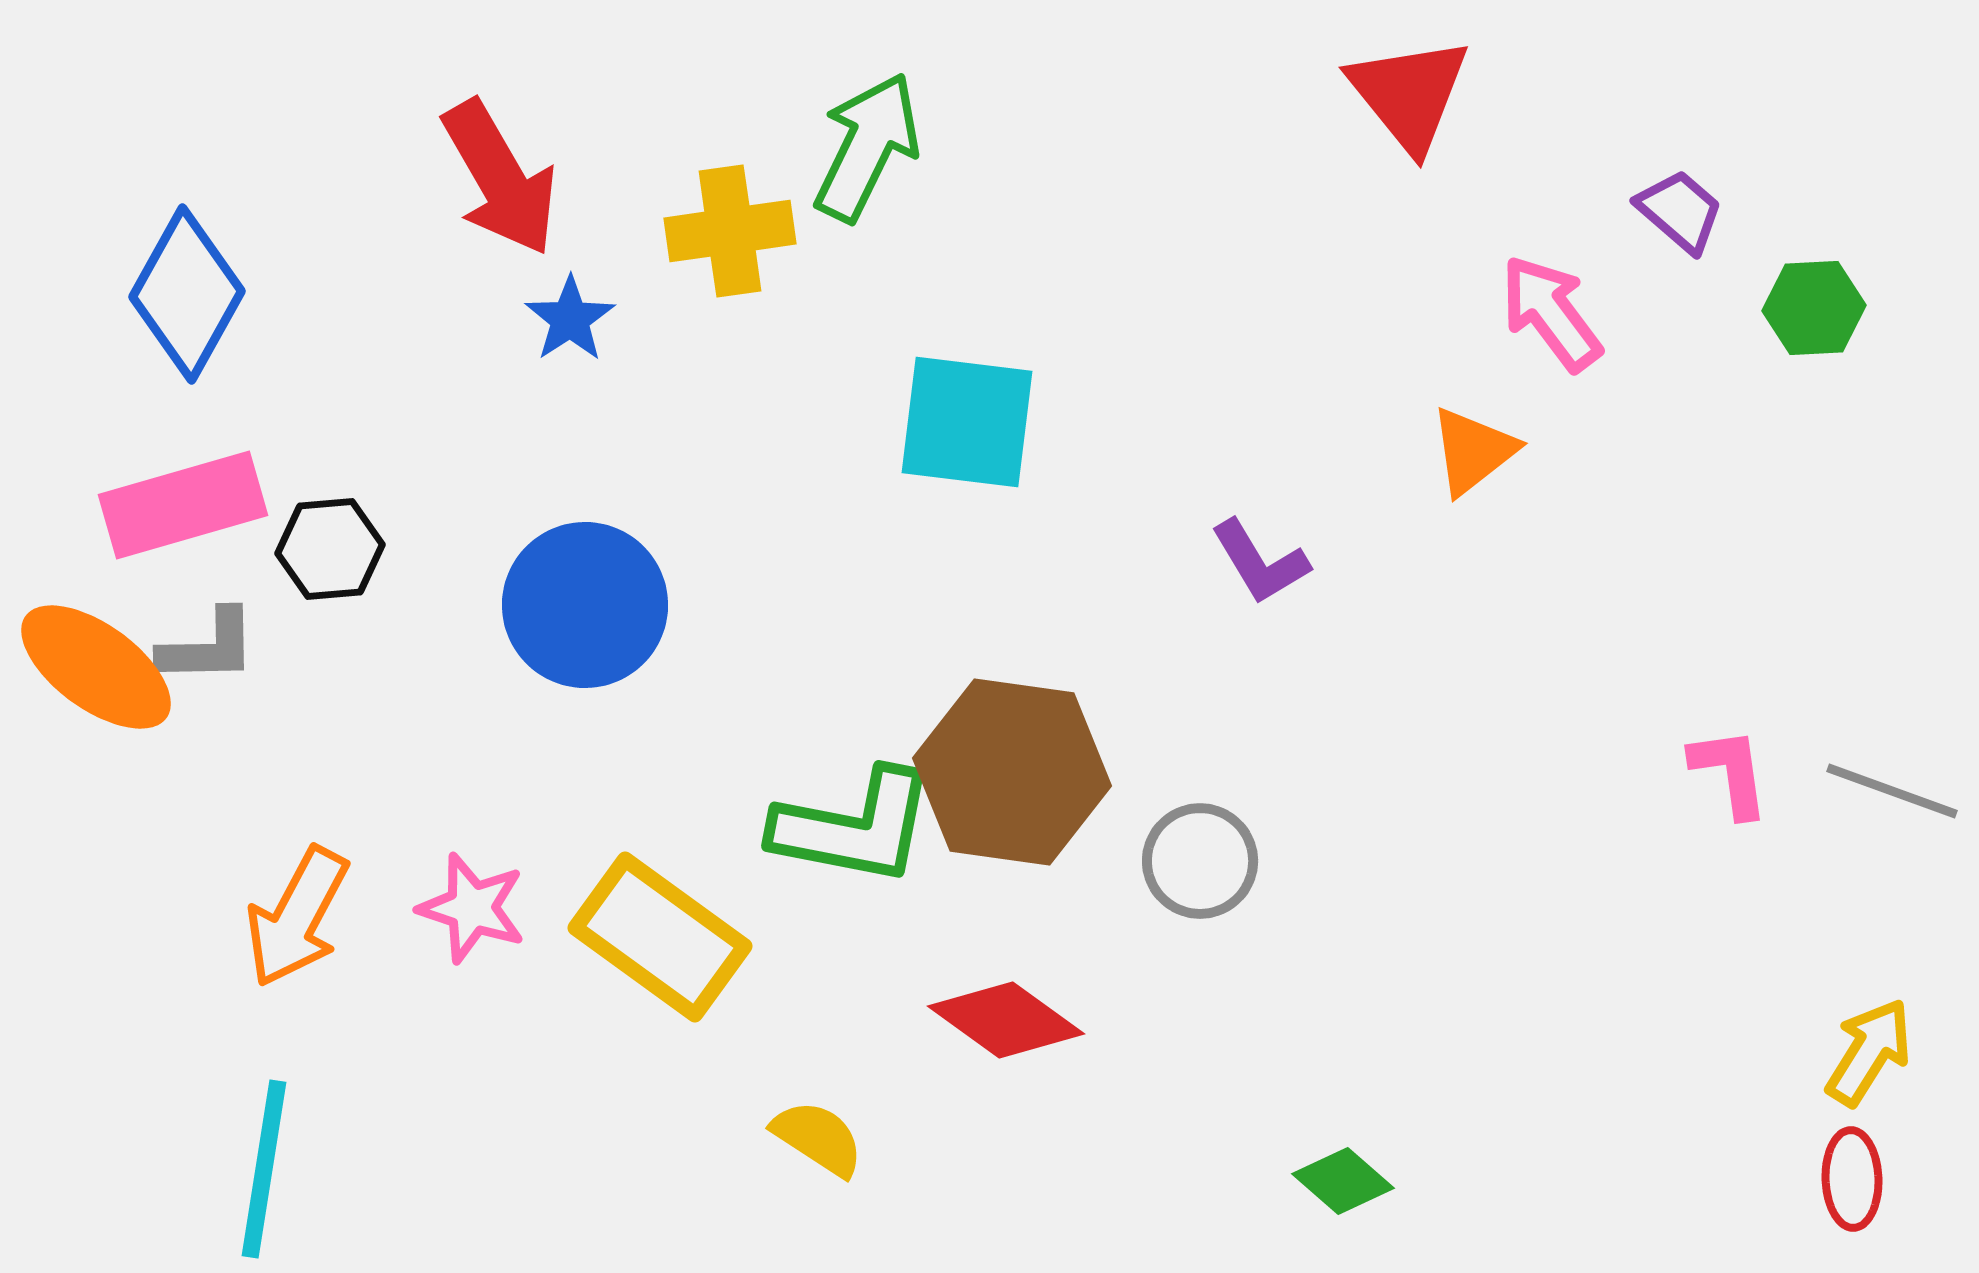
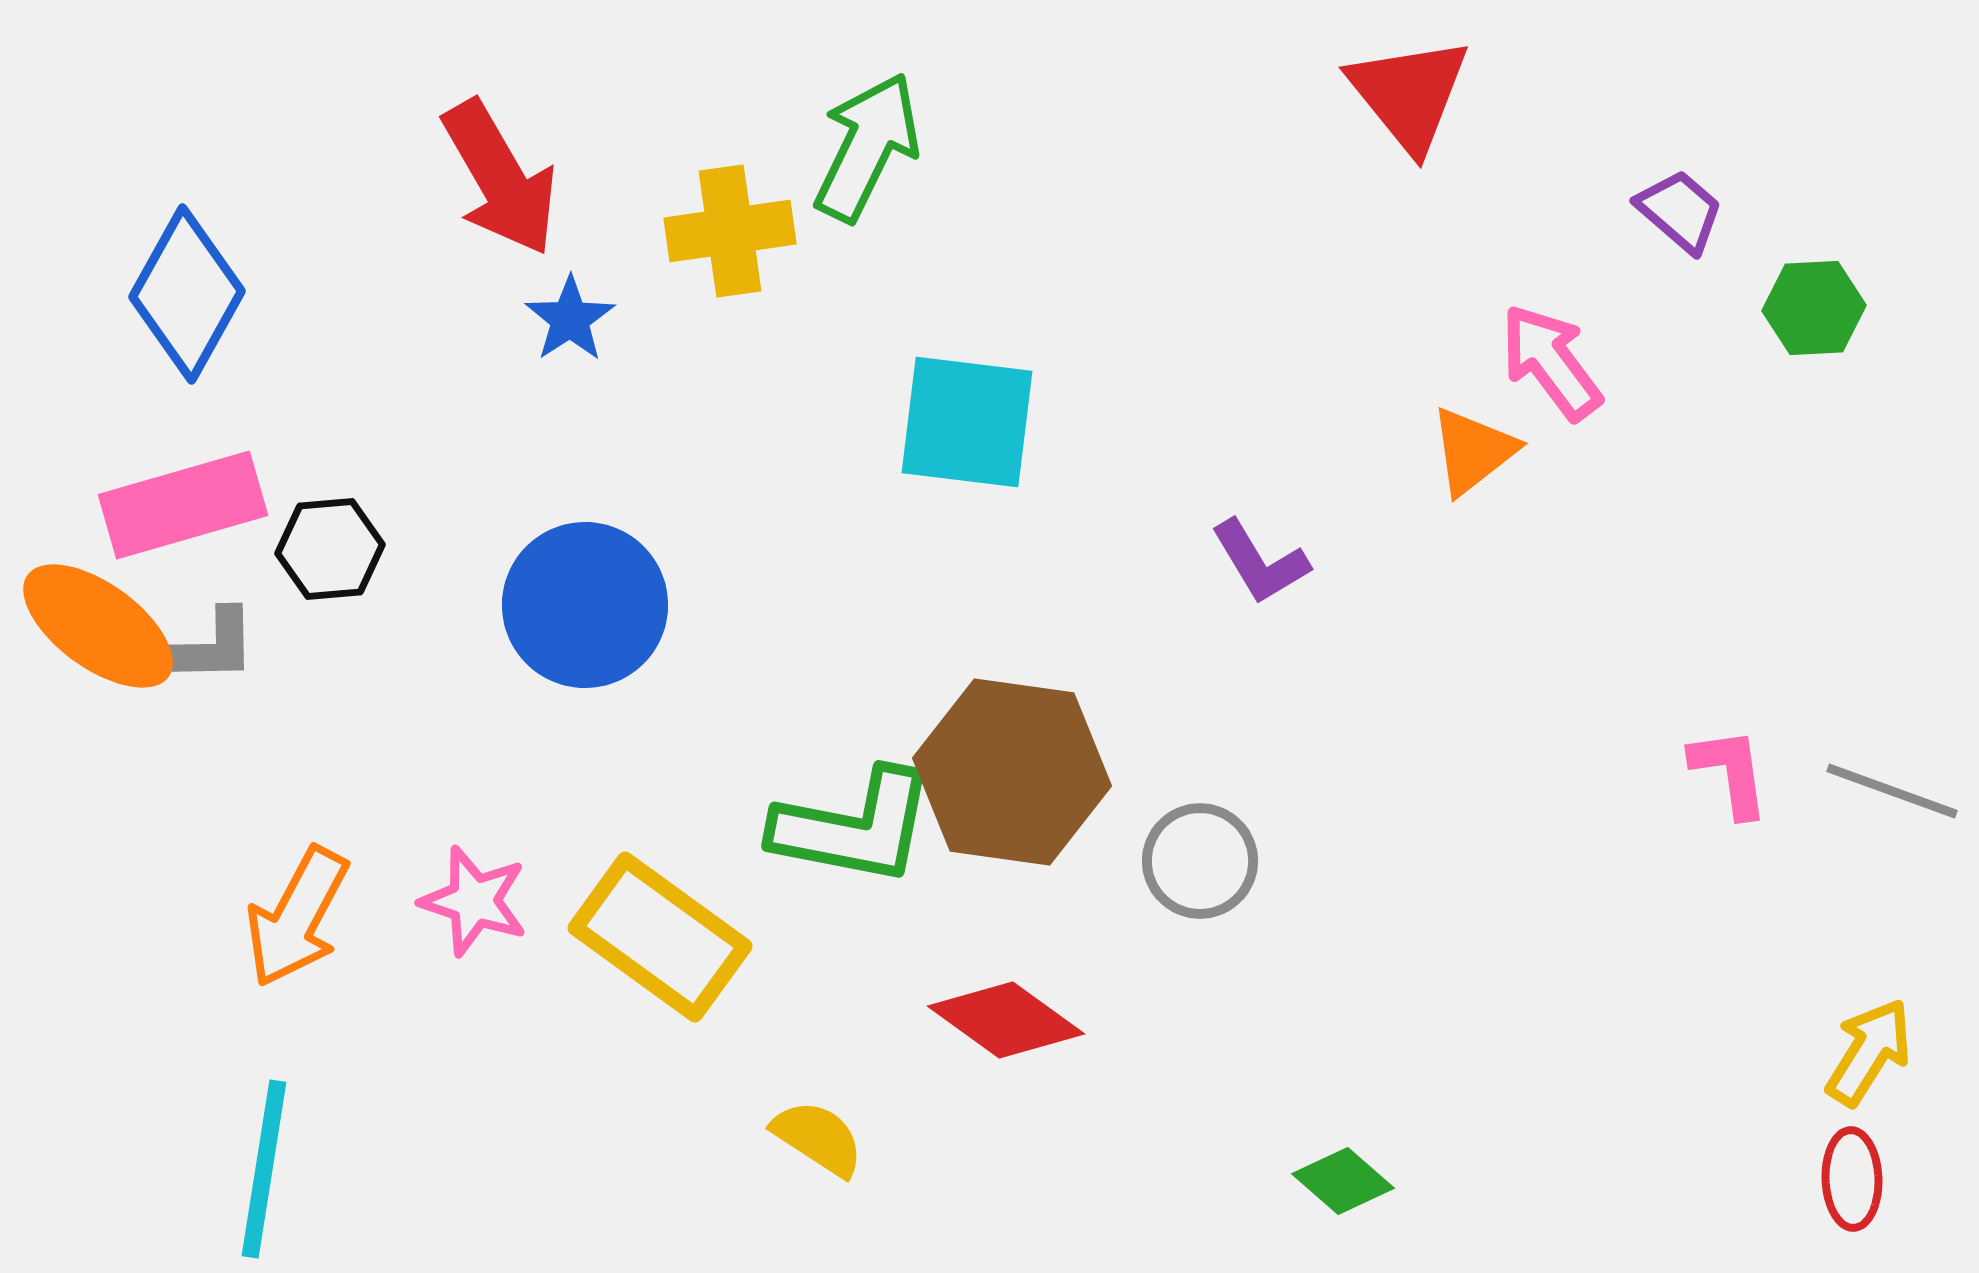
pink arrow: moved 49 px down
orange ellipse: moved 2 px right, 41 px up
pink star: moved 2 px right, 7 px up
